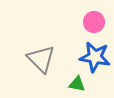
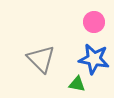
blue star: moved 1 px left, 2 px down
